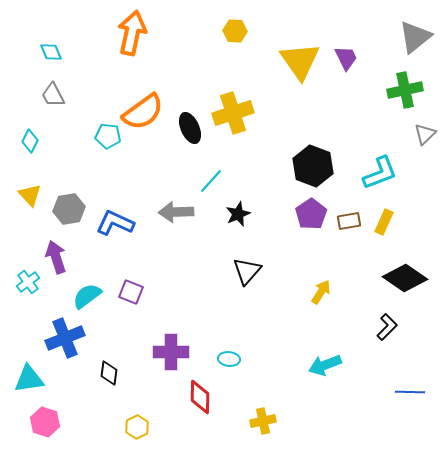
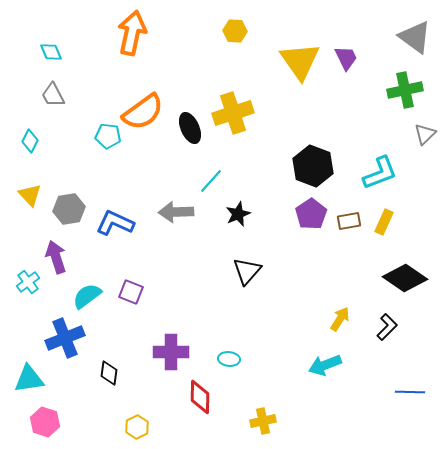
gray triangle at (415, 37): rotated 45 degrees counterclockwise
yellow arrow at (321, 292): moved 19 px right, 27 px down
